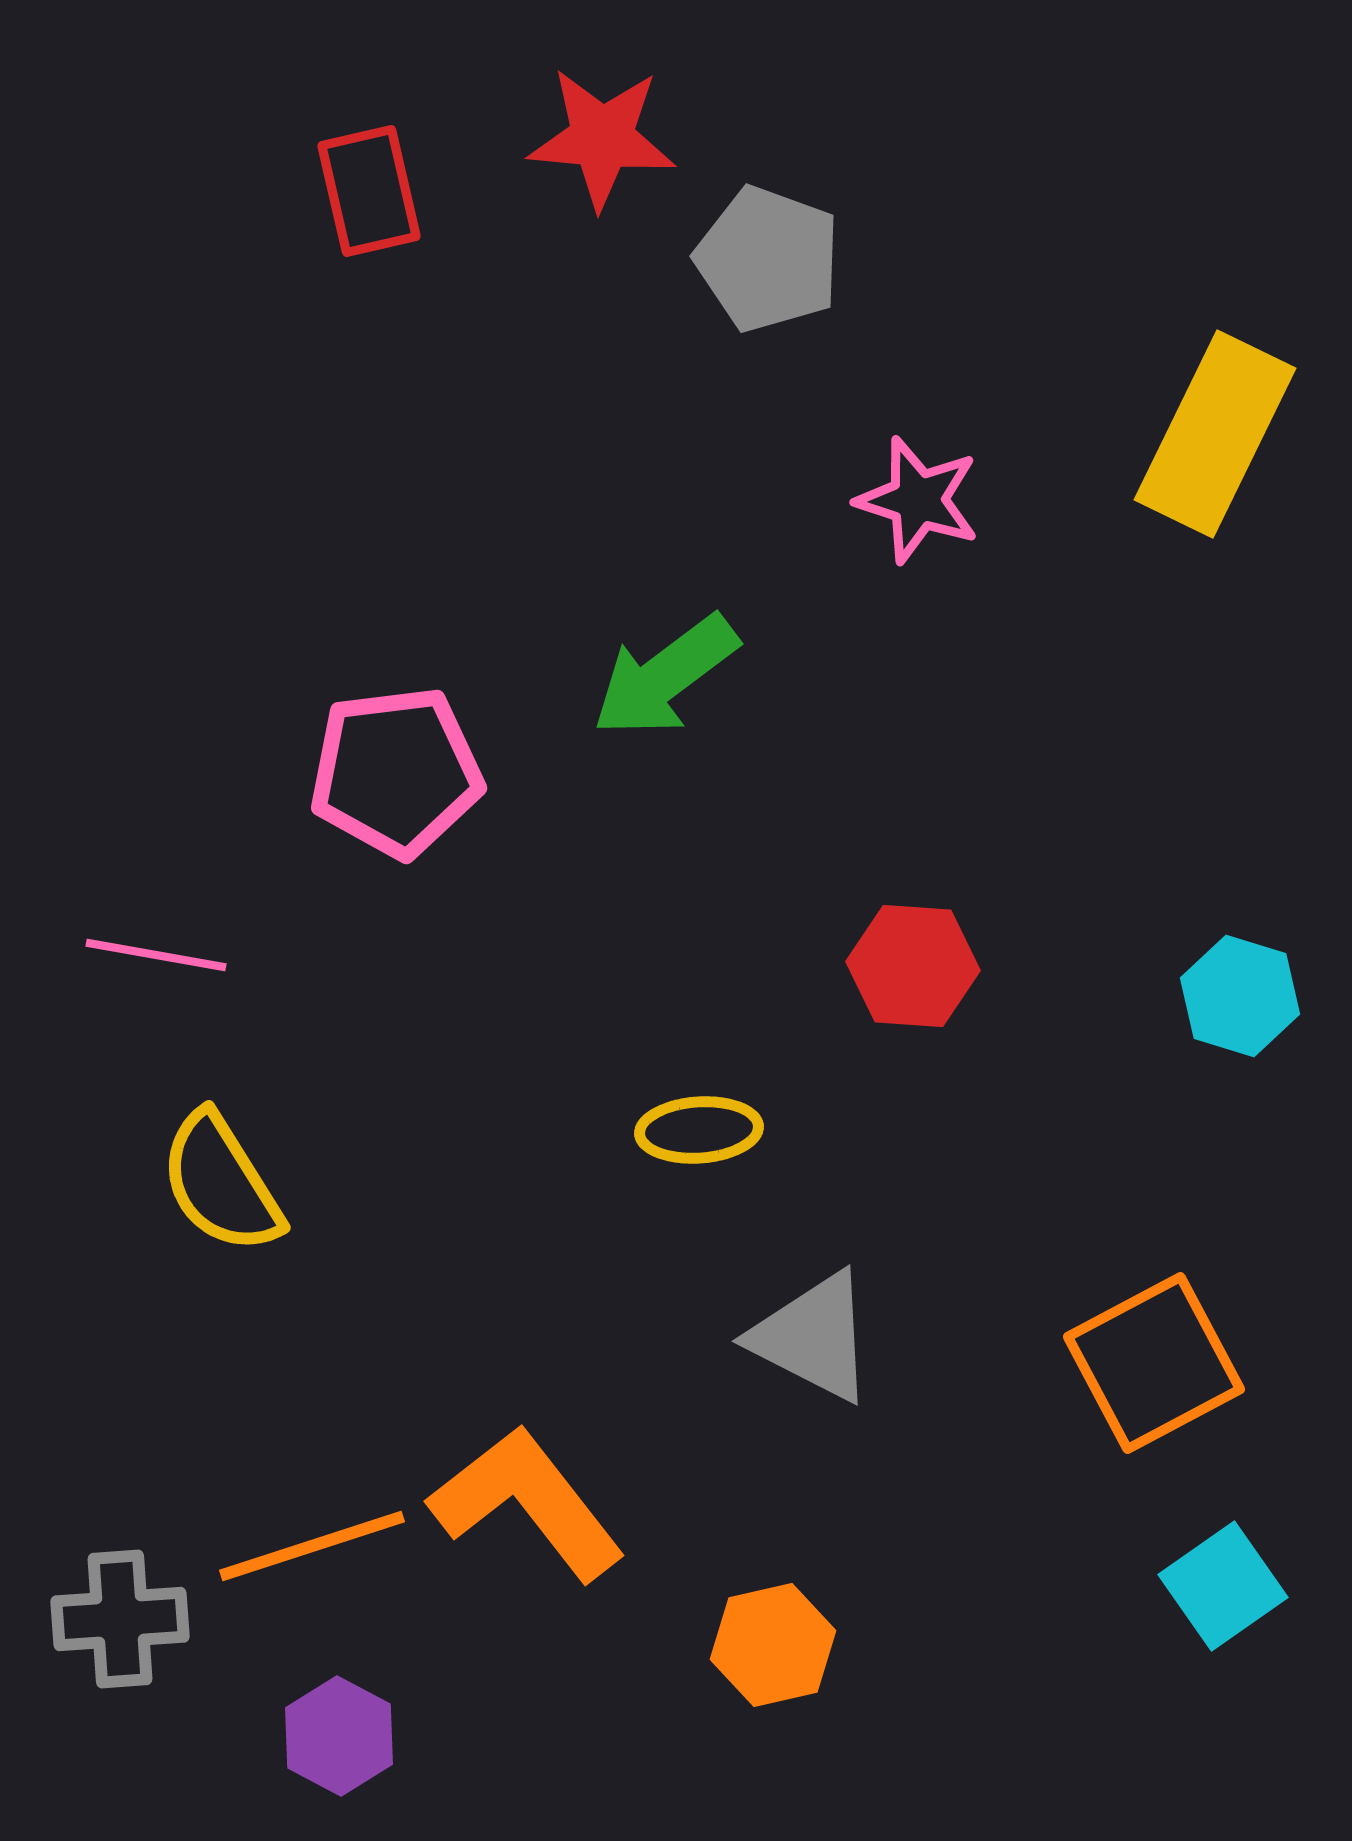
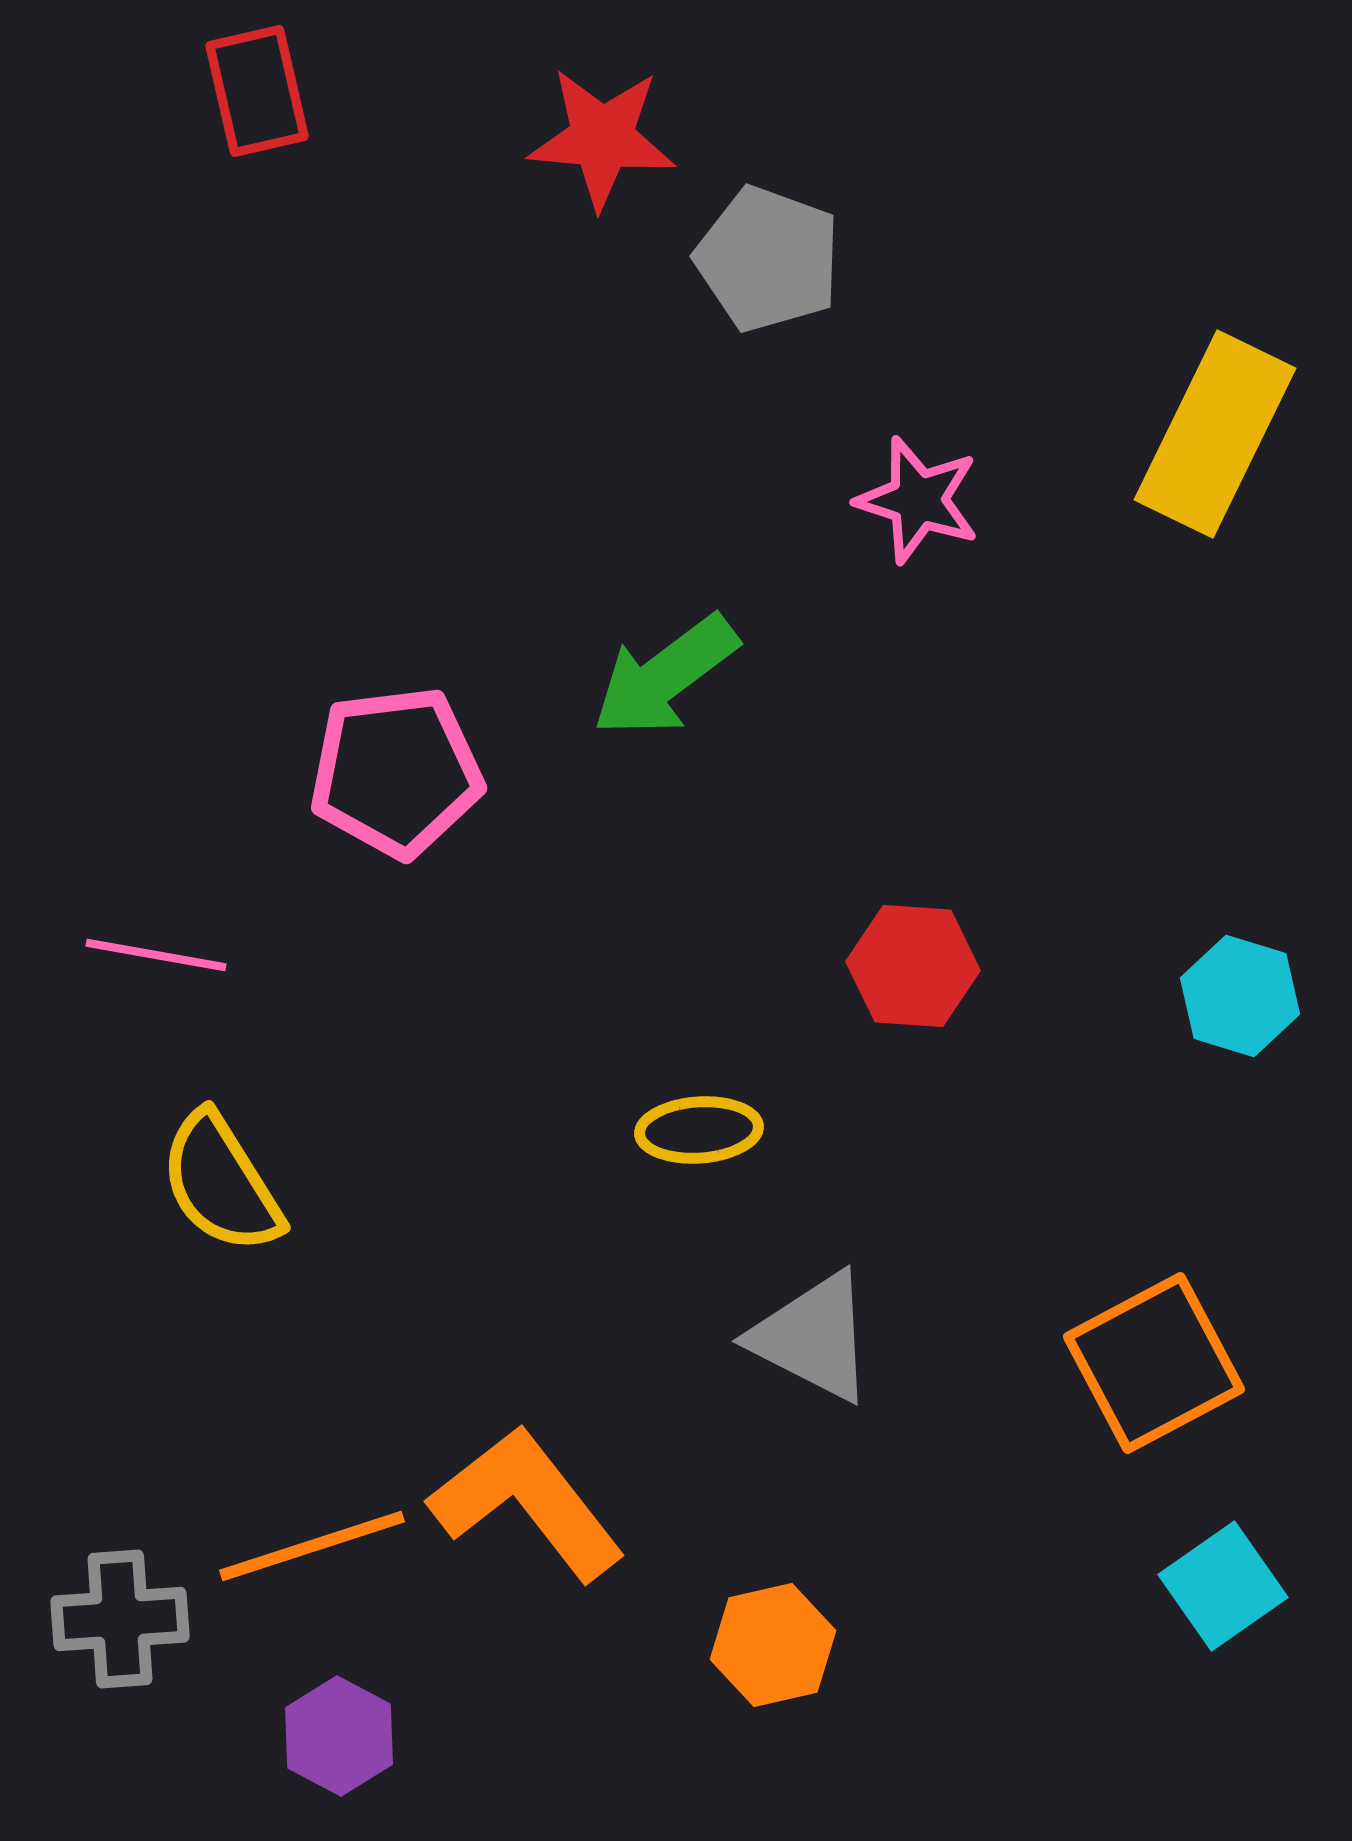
red rectangle: moved 112 px left, 100 px up
